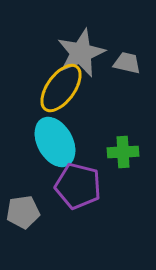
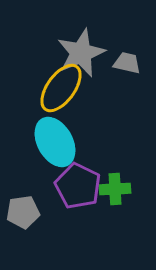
green cross: moved 8 px left, 37 px down
purple pentagon: rotated 12 degrees clockwise
